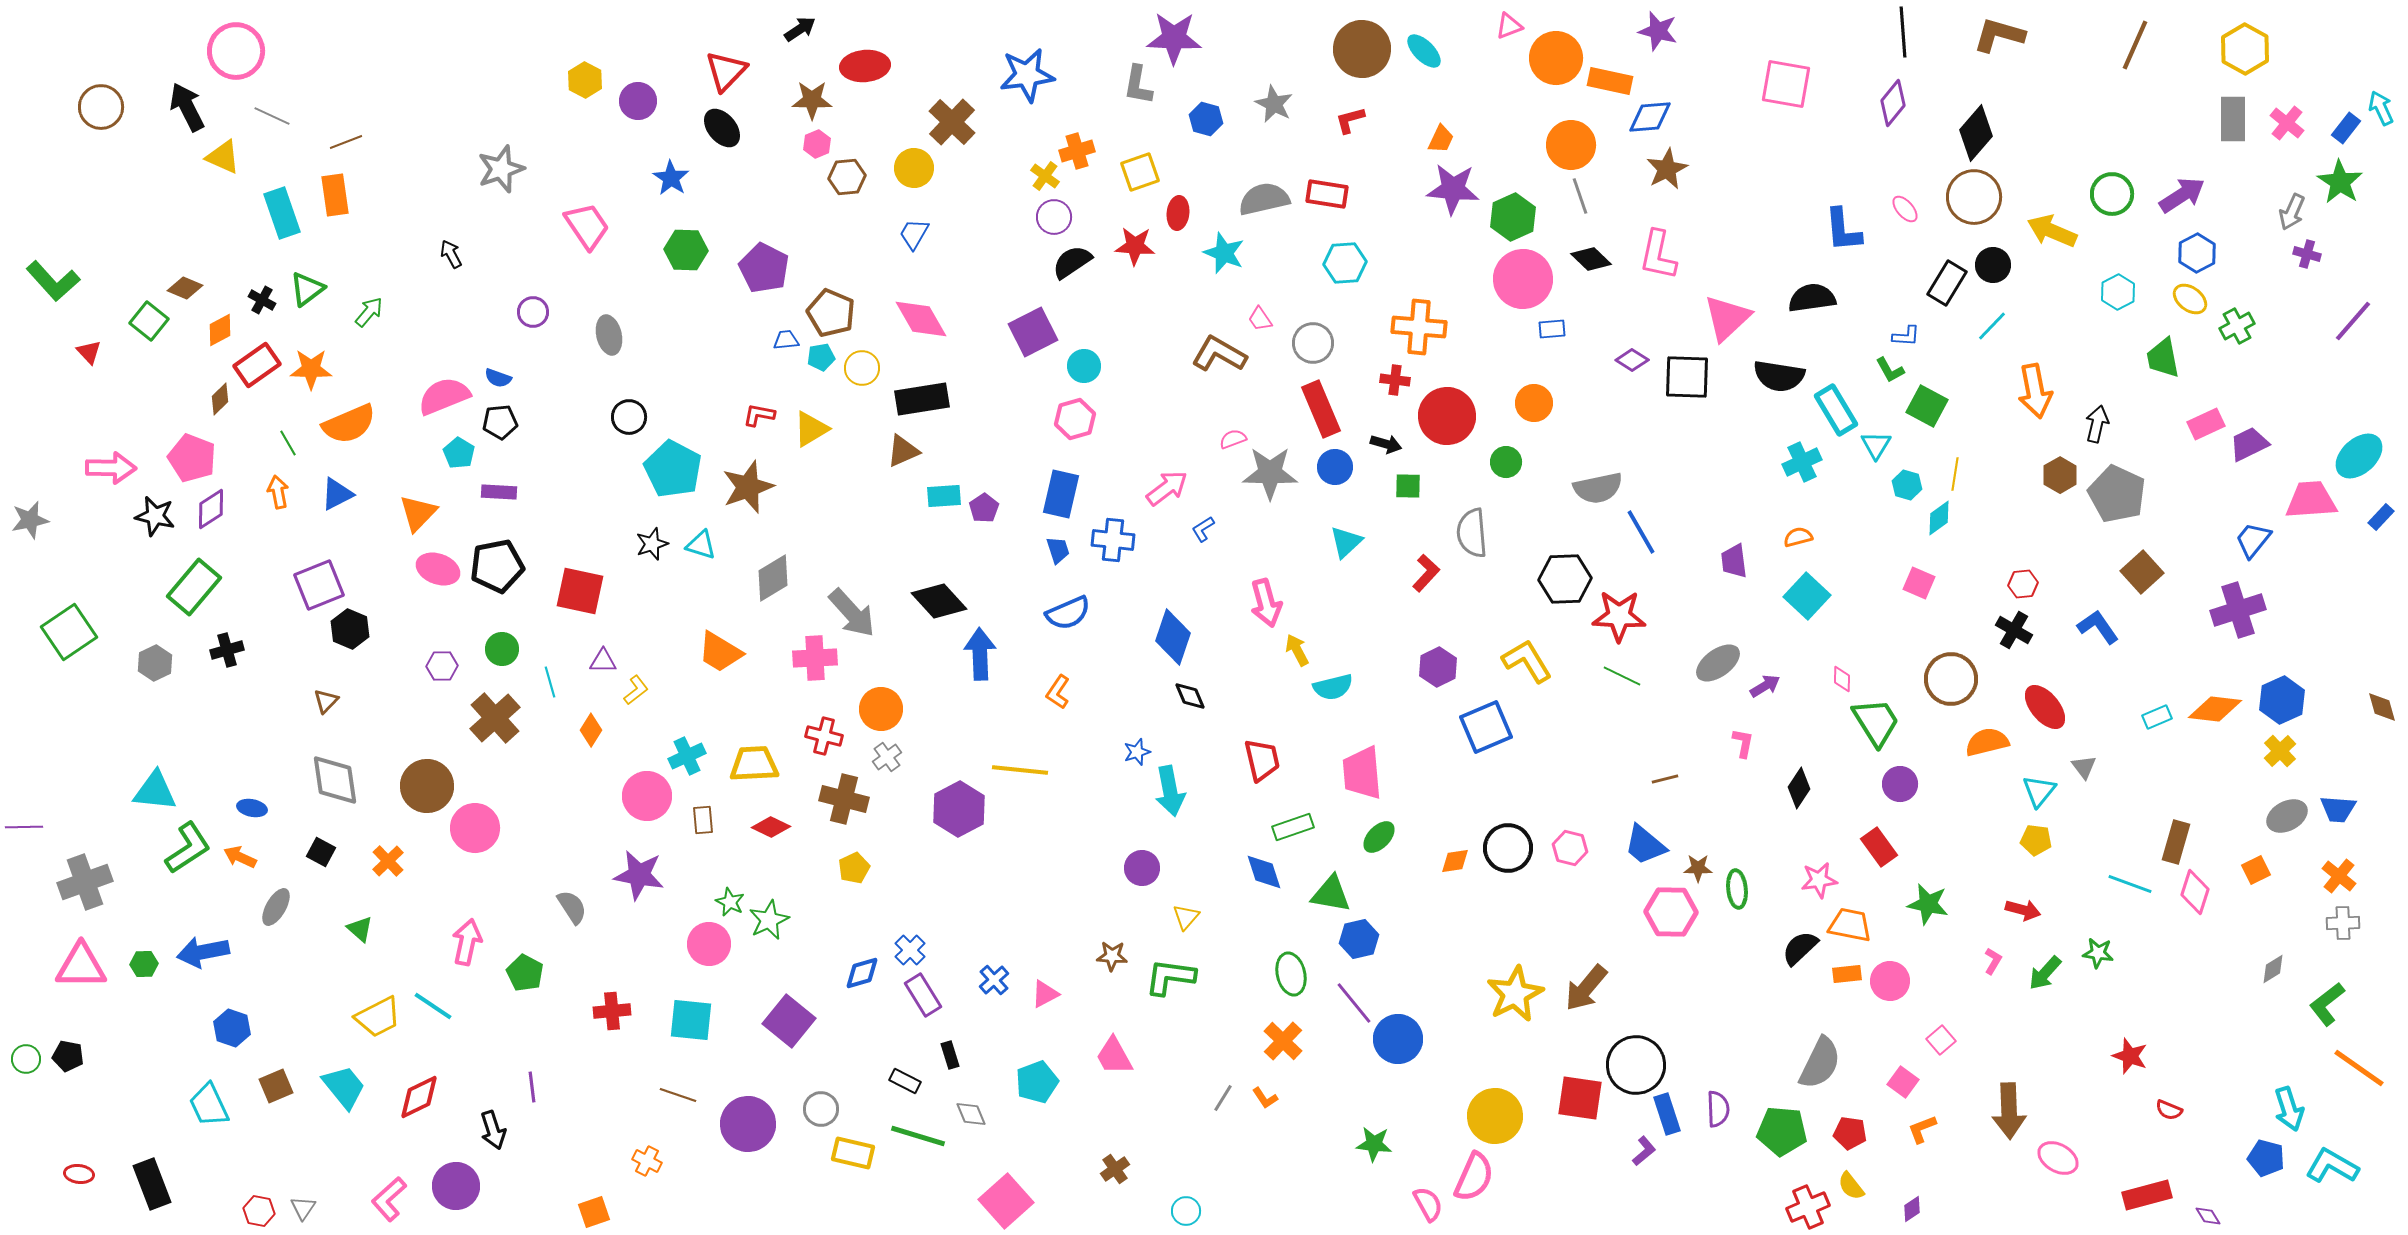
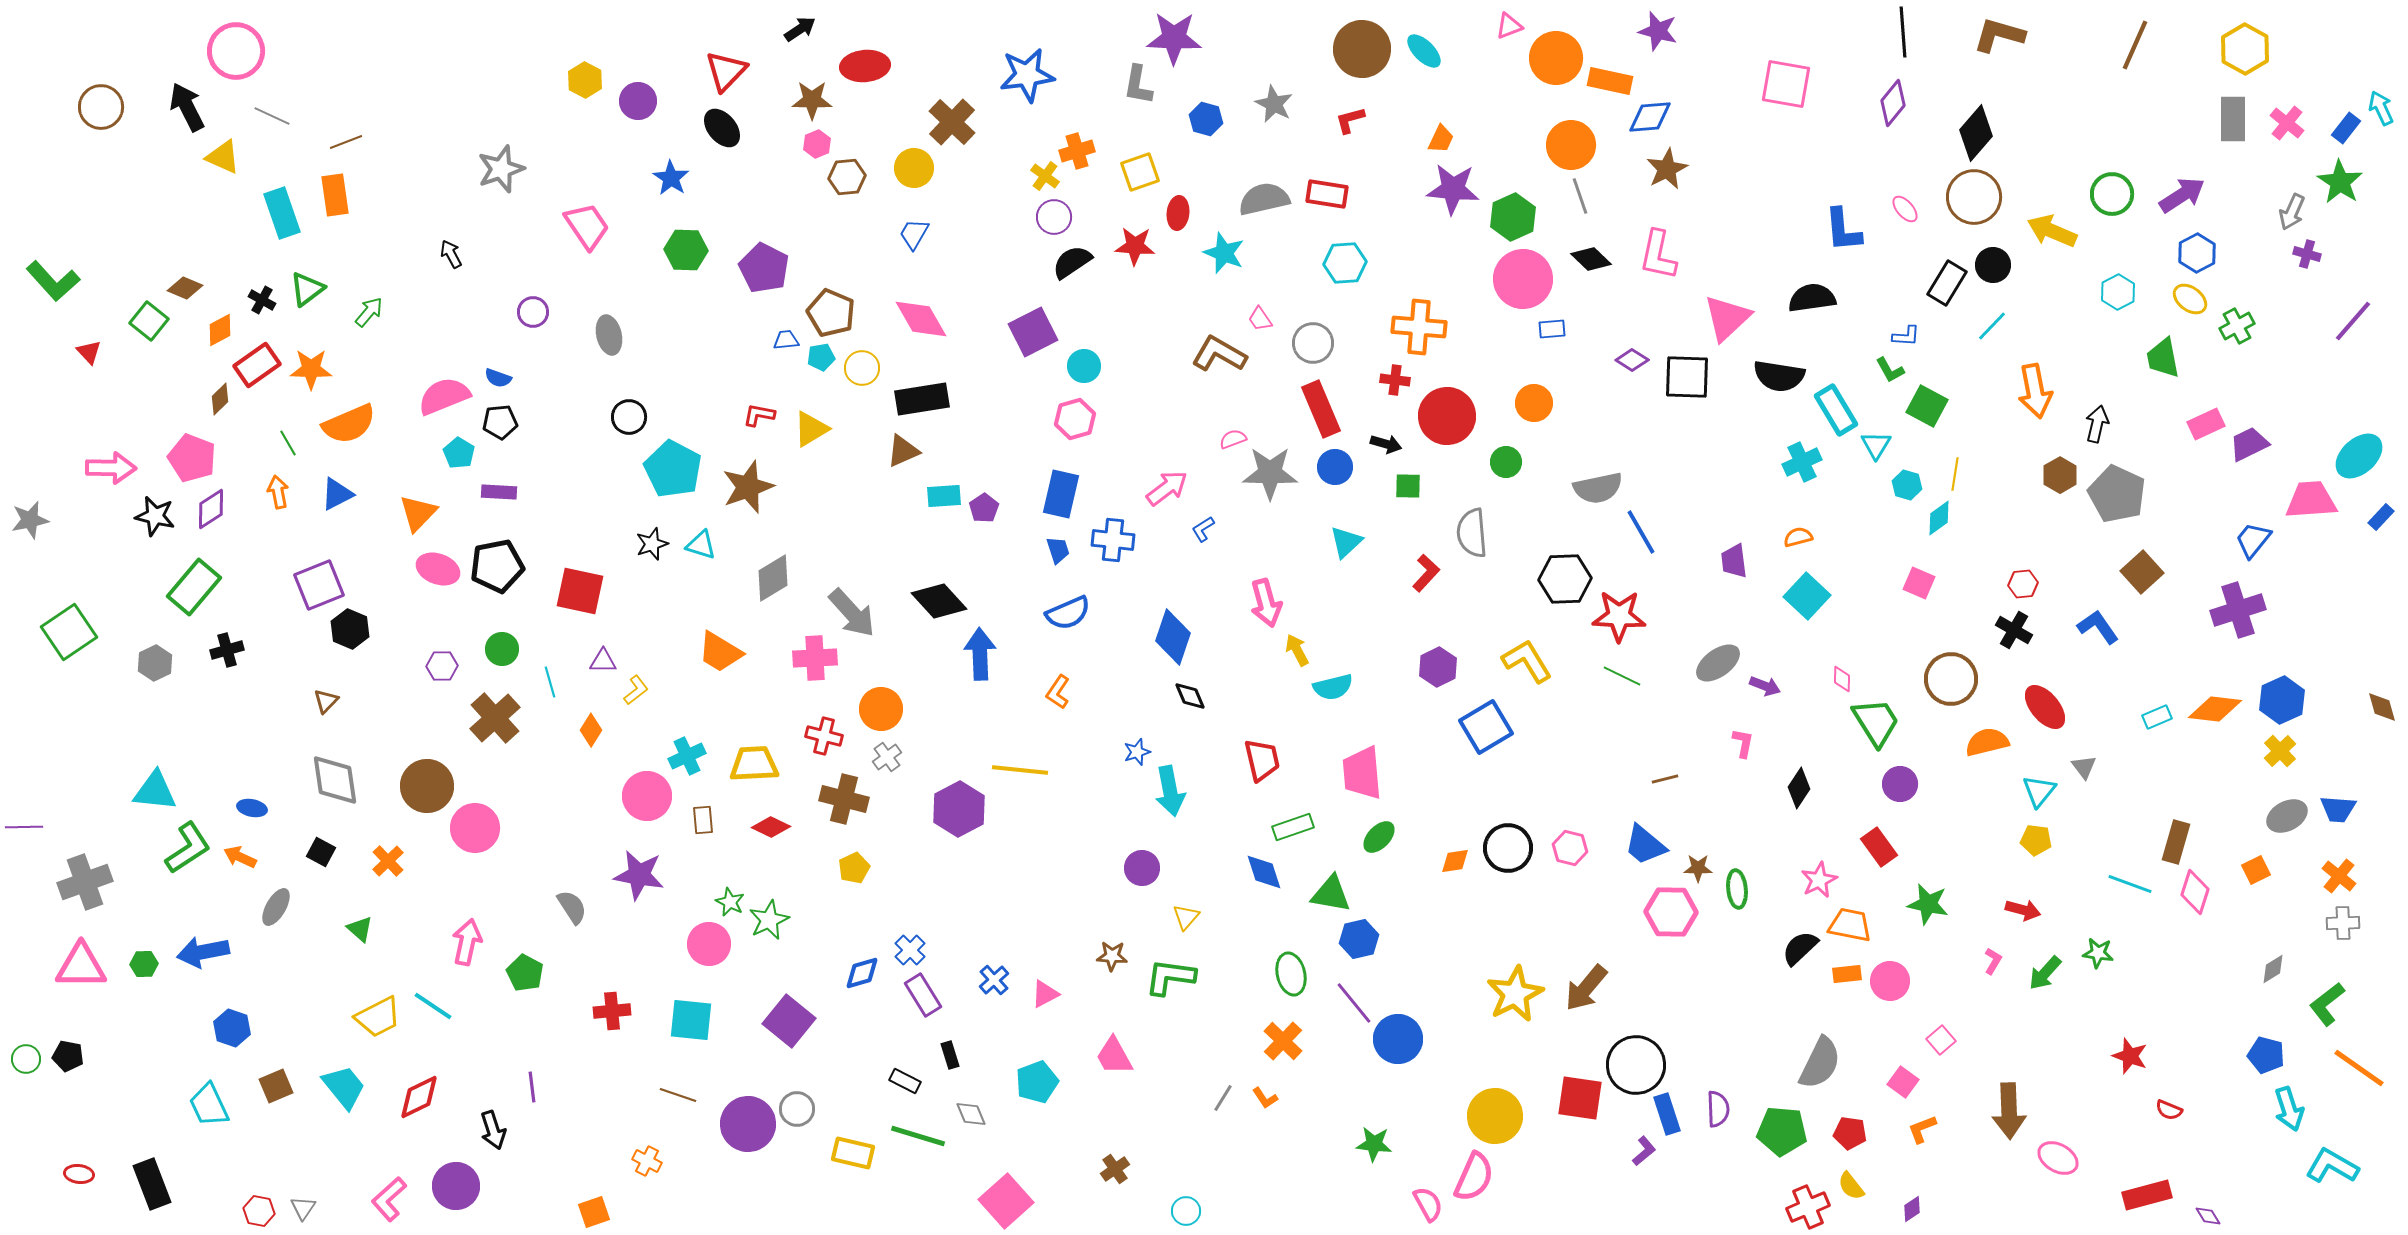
purple arrow at (1765, 686): rotated 52 degrees clockwise
blue square at (1486, 727): rotated 8 degrees counterclockwise
pink star at (1819, 880): rotated 18 degrees counterclockwise
gray circle at (821, 1109): moved 24 px left
blue pentagon at (2266, 1158): moved 103 px up
